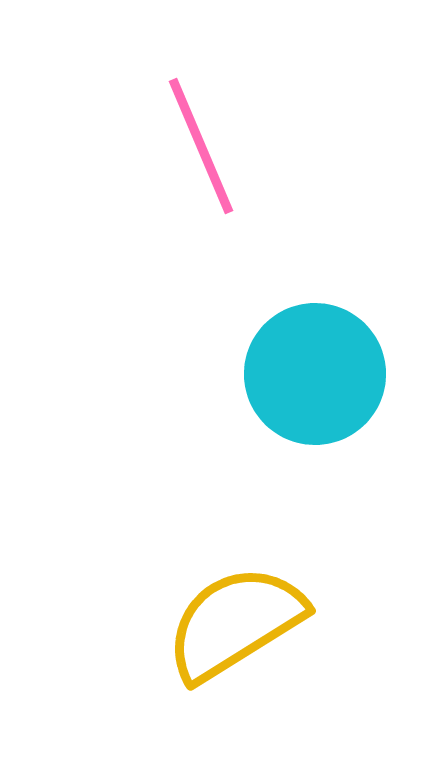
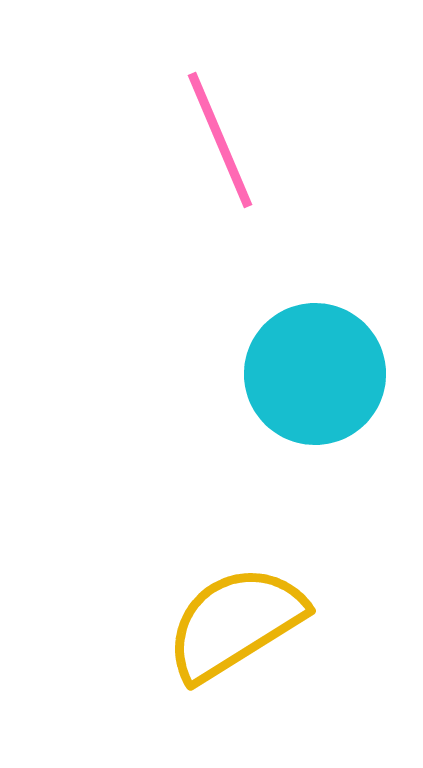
pink line: moved 19 px right, 6 px up
